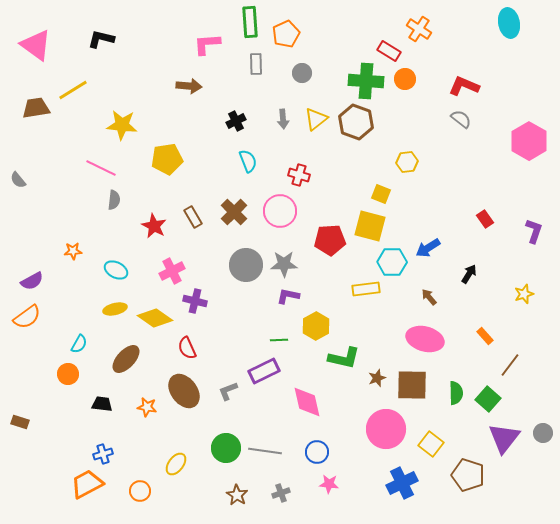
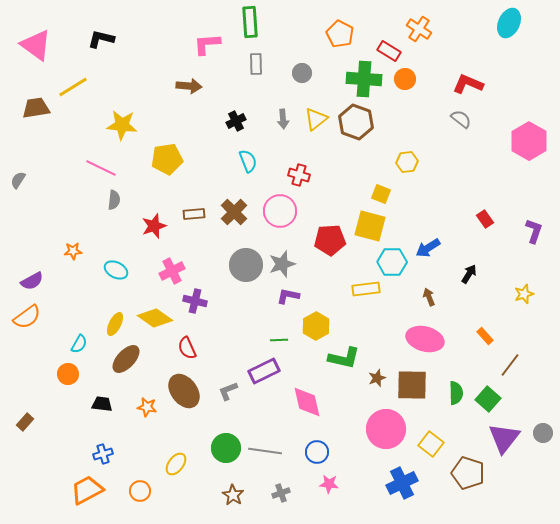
cyan ellipse at (509, 23): rotated 36 degrees clockwise
orange pentagon at (286, 34): moved 54 px right; rotated 20 degrees counterclockwise
green cross at (366, 81): moved 2 px left, 2 px up
red L-shape at (464, 86): moved 4 px right, 2 px up
yellow line at (73, 90): moved 3 px up
gray semicircle at (18, 180): rotated 72 degrees clockwise
brown rectangle at (193, 217): moved 1 px right, 3 px up; rotated 65 degrees counterclockwise
red star at (154, 226): rotated 25 degrees clockwise
gray star at (284, 264): moved 2 px left; rotated 16 degrees counterclockwise
brown arrow at (429, 297): rotated 18 degrees clockwise
yellow ellipse at (115, 309): moved 15 px down; rotated 50 degrees counterclockwise
brown rectangle at (20, 422): moved 5 px right; rotated 66 degrees counterclockwise
brown pentagon at (468, 475): moved 2 px up
orange trapezoid at (87, 484): moved 6 px down
brown star at (237, 495): moved 4 px left
